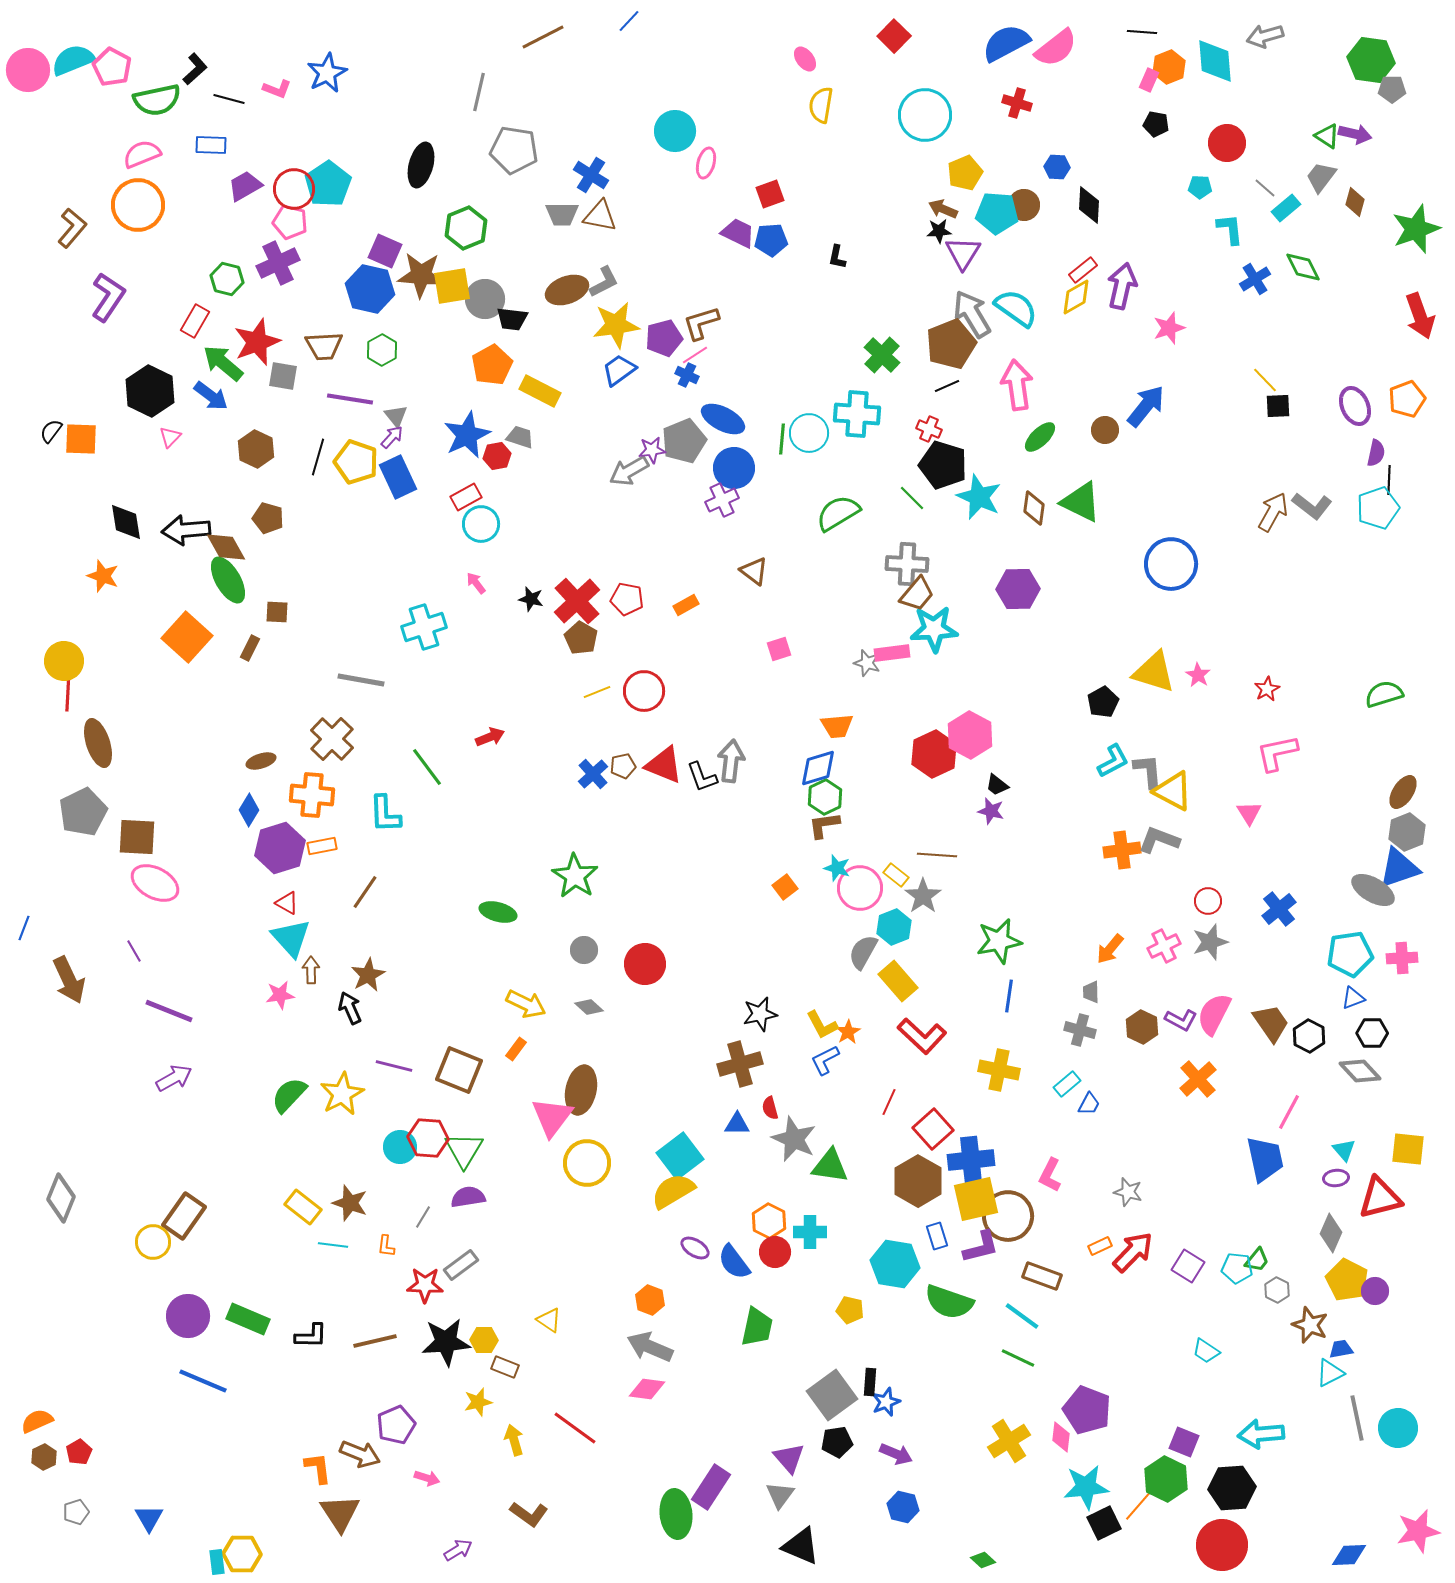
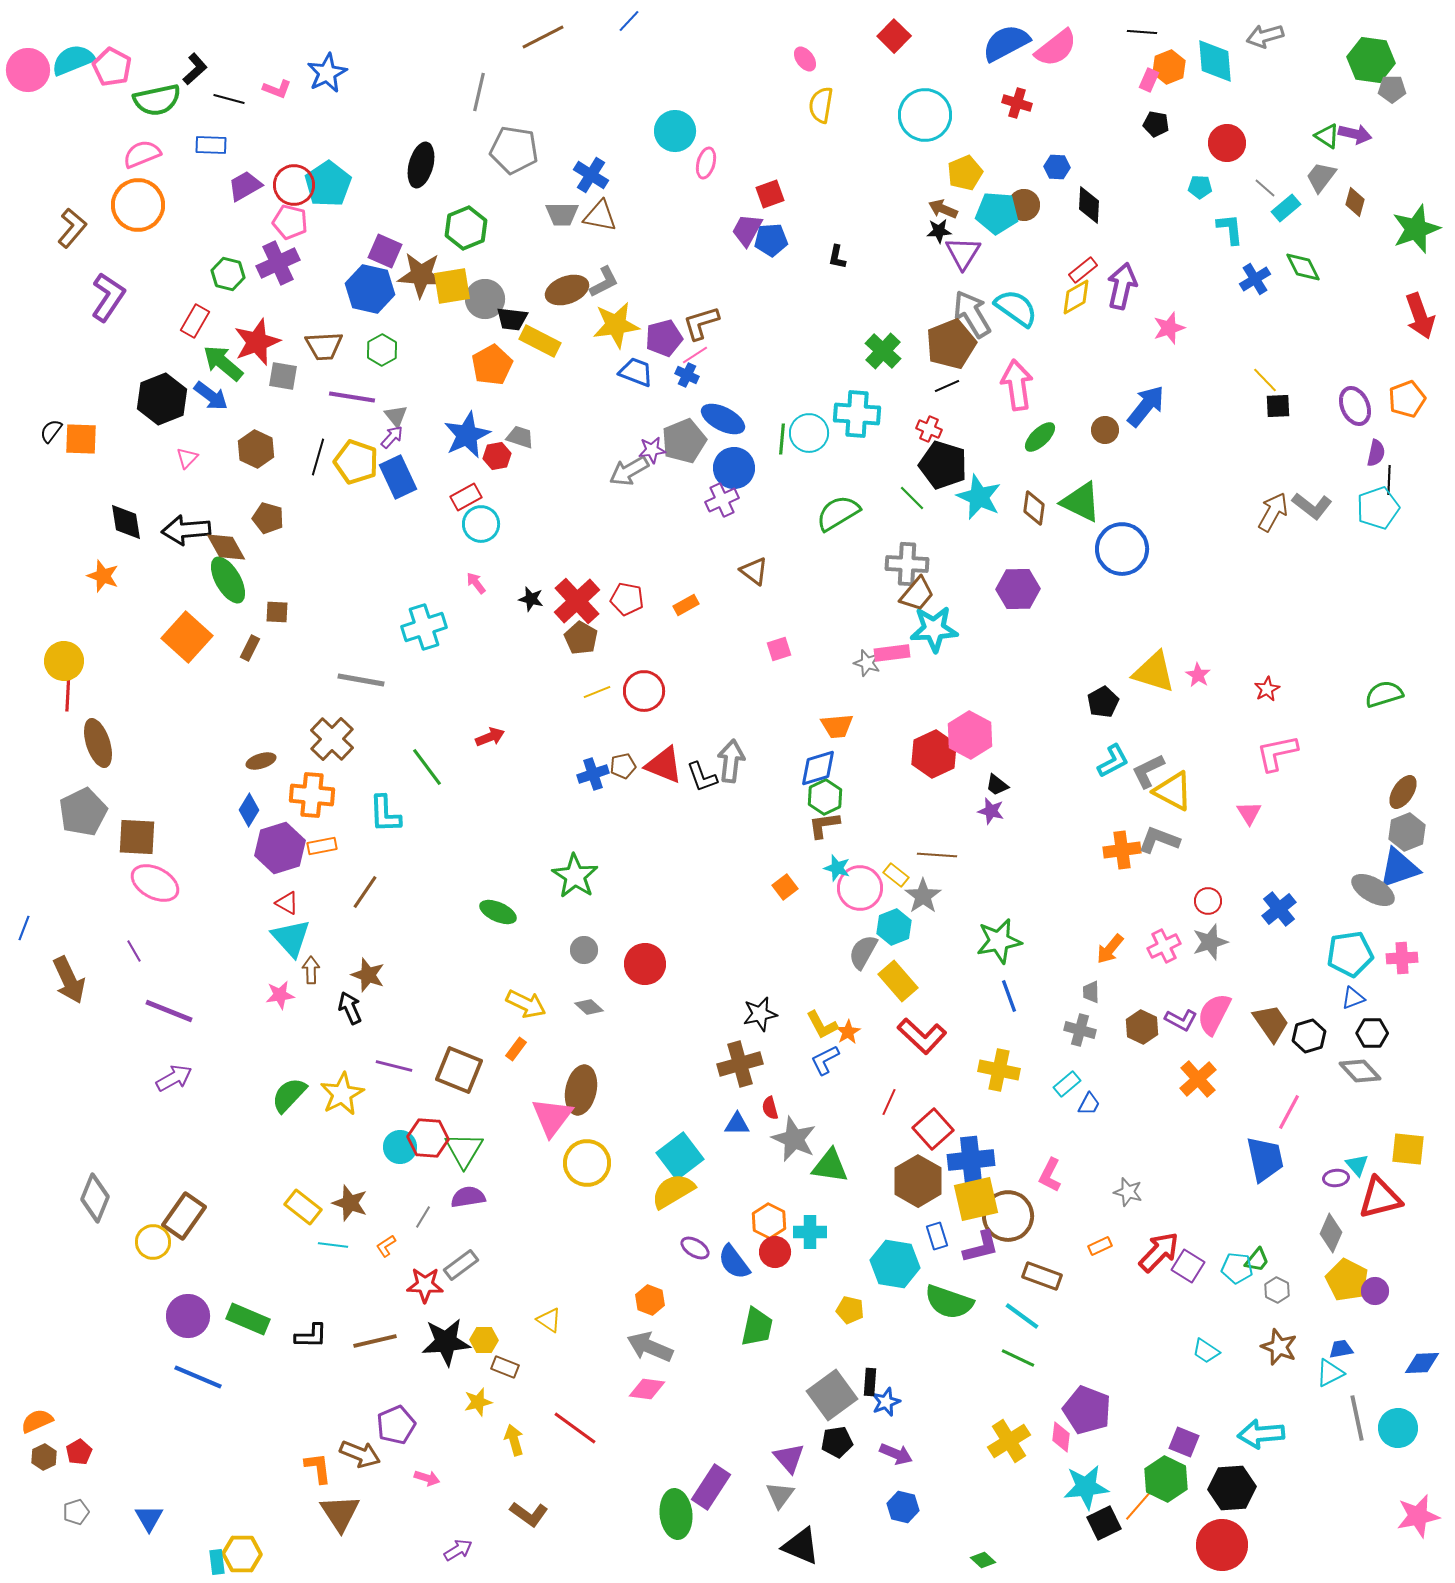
red circle at (294, 189): moved 4 px up
purple trapezoid at (738, 233): moved 9 px right, 3 px up; rotated 87 degrees counterclockwise
green hexagon at (227, 279): moved 1 px right, 5 px up
green cross at (882, 355): moved 1 px right, 4 px up
blue trapezoid at (619, 370): moved 17 px right, 2 px down; rotated 57 degrees clockwise
black hexagon at (150, 391): moved 12 px right, 8 px down; rotated 12 degrees clockwise
yellow rectangle at (540, 391): moved 50 px up
purple line at (350, 399): moved 2 px right, 2 px up
pink triangle at (170, 437): moved 17 px right, 21 px down
blue circle at (1171, 564): moved 49 px left, 15 px up
gray L-shape at (1148, 771): rotated 111 degrees counterclockwise
blue cross at (593, 774): rotated 24 degrees clockwise
green ellipse at (498, 912): rotated 9 degrees clockwise
brown star at (368, 975): rotated 24 degrees counterclockwise
blue line at (1009, 996): rotated 28 degrees counterclockwise
black hexagon at (1309, 1036): rotated 16 degrees clockwise
cyan triangle at (1344, 1150): moved 13 px right, 15 px down
gray diamond at (61, 1198): moved 34 px right
orange L-shape at (386, 1246): rotated 50 degrees clockwise
red arrow at (1133, 1252): moved 26 px right
brown star at (1310, 1325): moved 31 px left, 22 px down
blue line at (203, 1381): moved 5 px left, 4 px up
pink star at (1418, 1531): moved 15 px up
blue diamond at (1349, 1555): moved 73 px right, 192 px up
